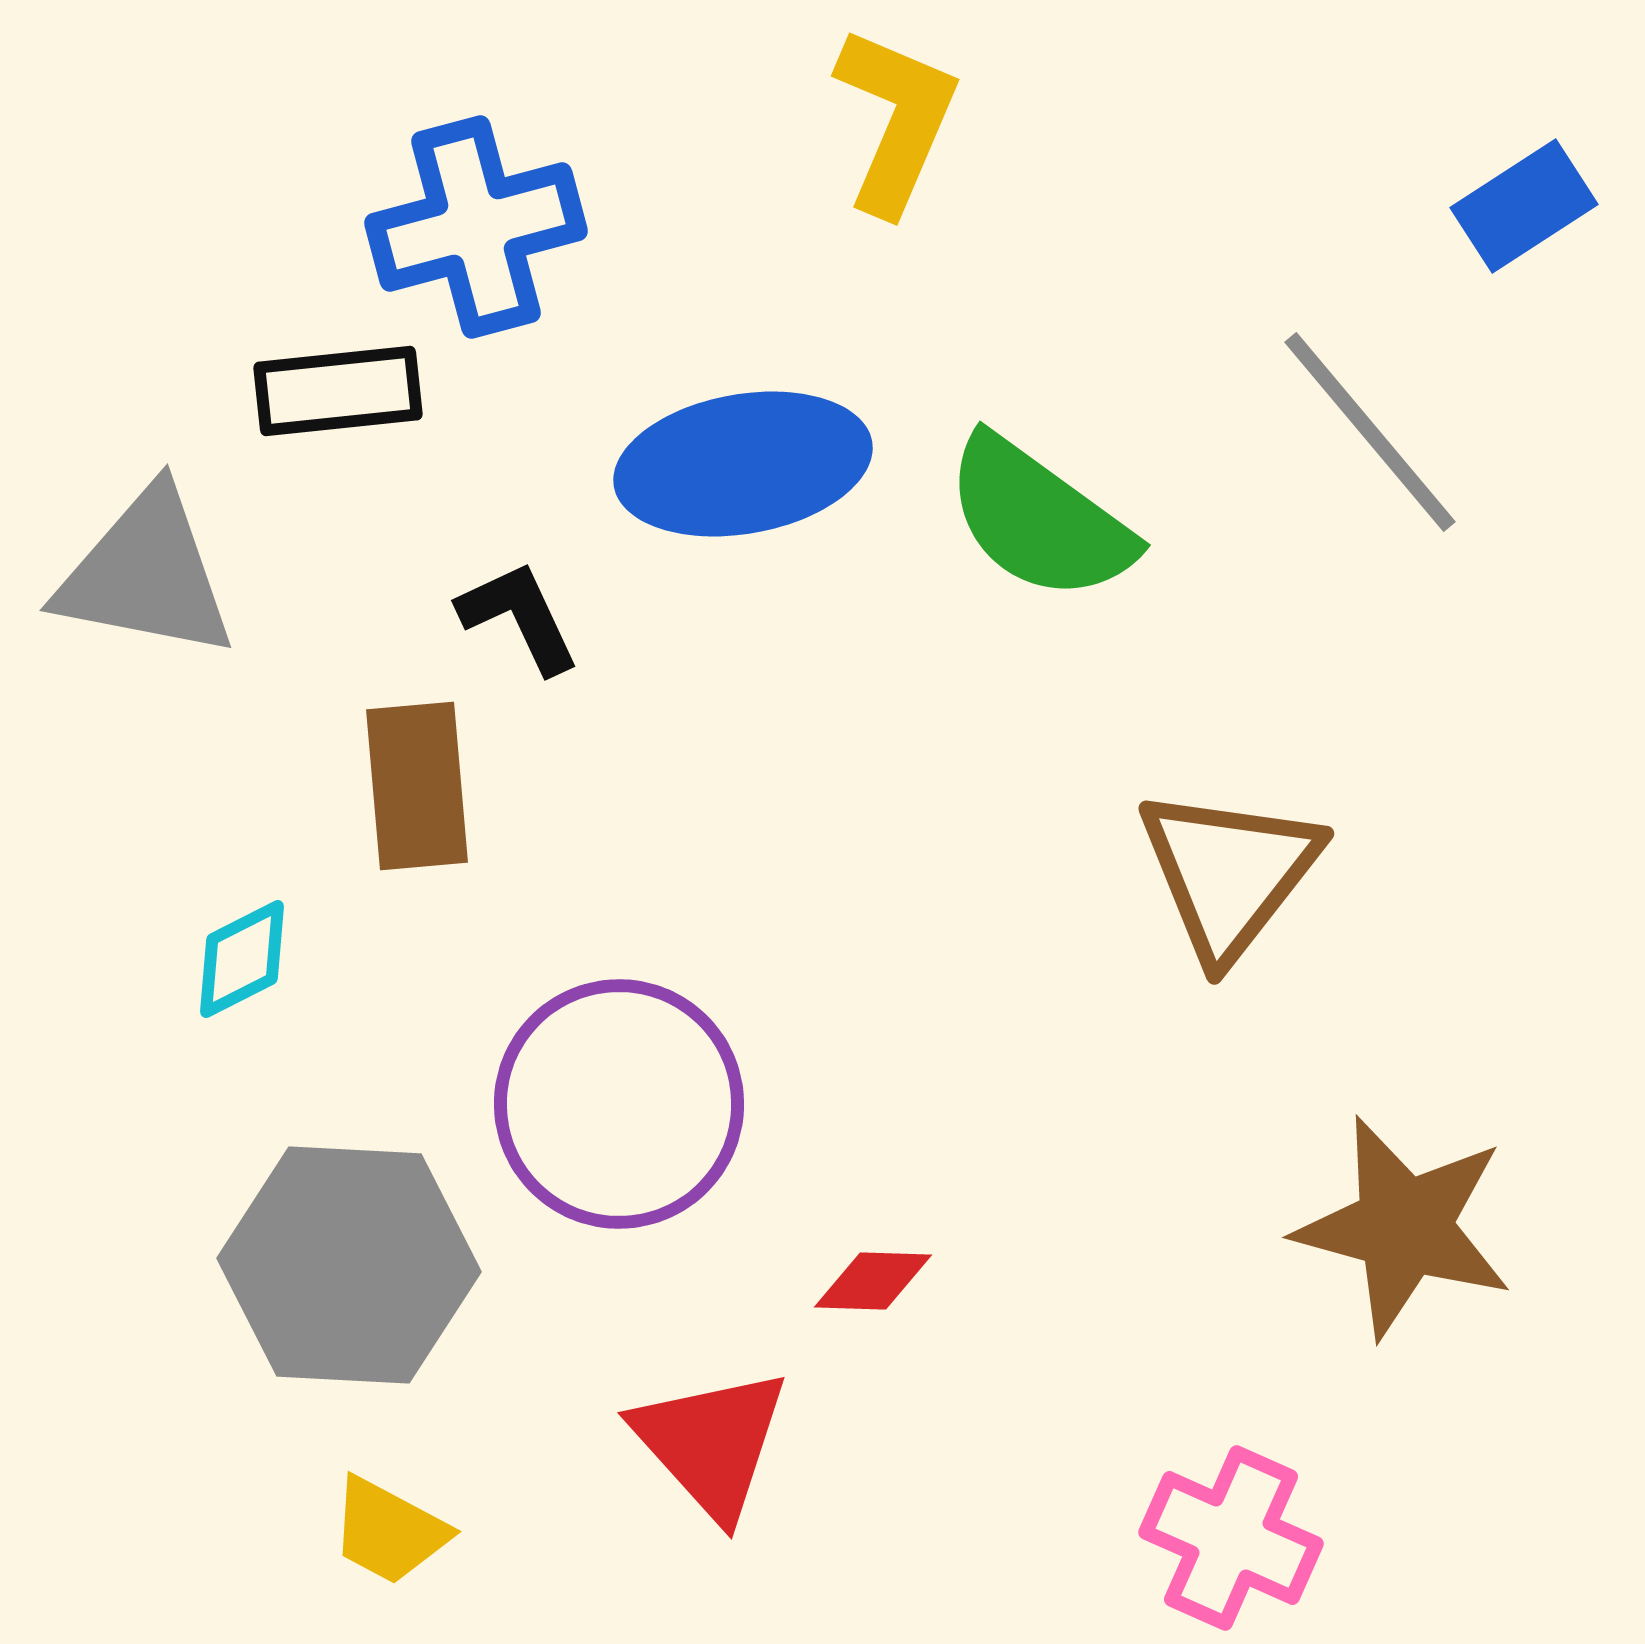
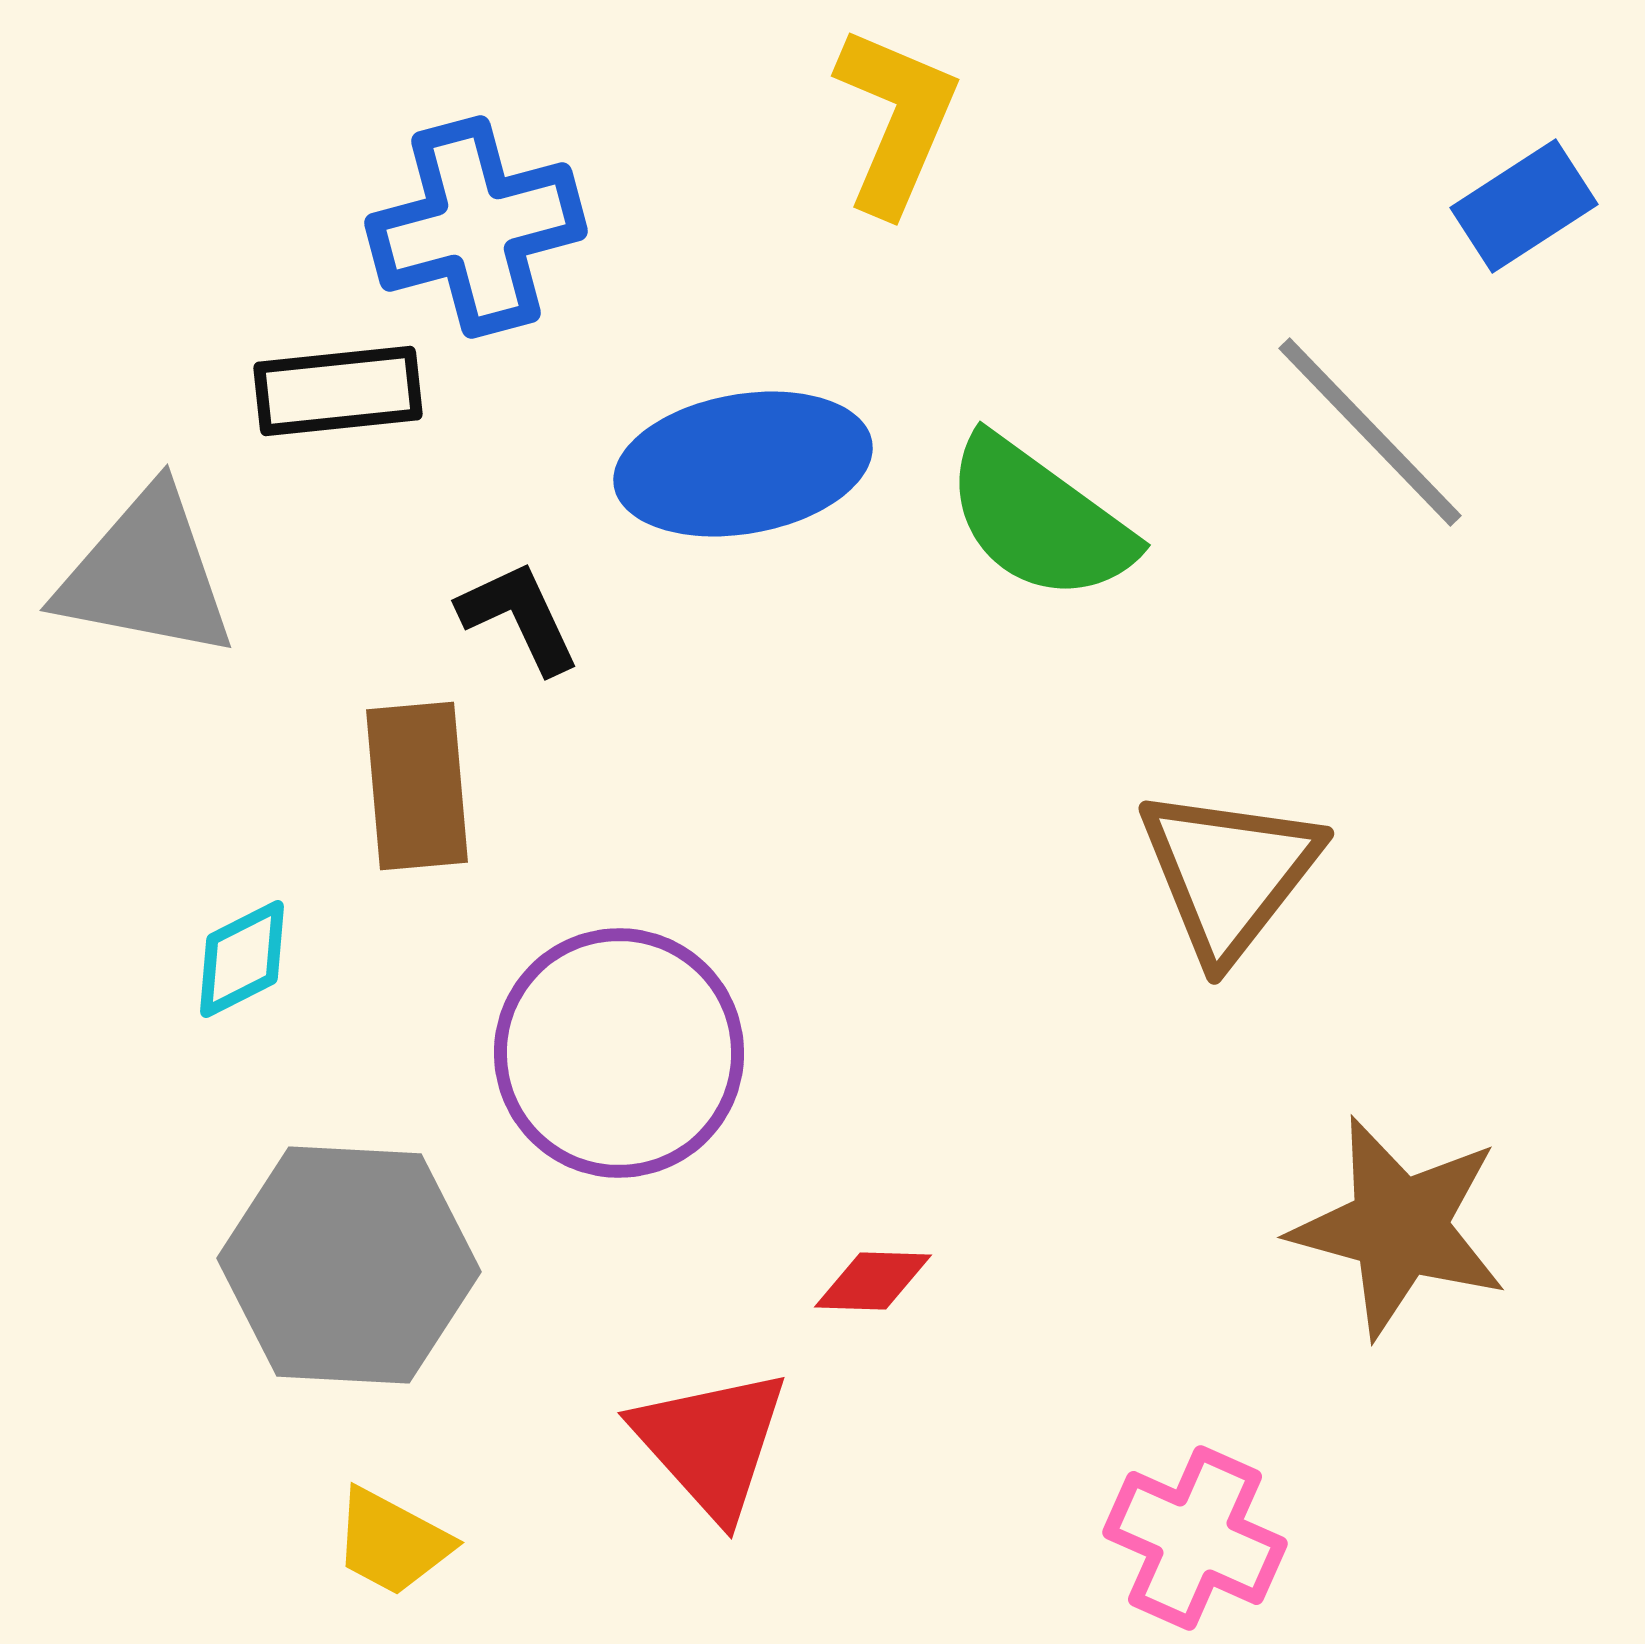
gray line: rotated 4 degrees counterclockwise
purple circle: moved 51 px up
brown star: moved 5 px left
yellow trapezoid: moved 3 px right, 11 px down
pink cross: moved 36 px left
